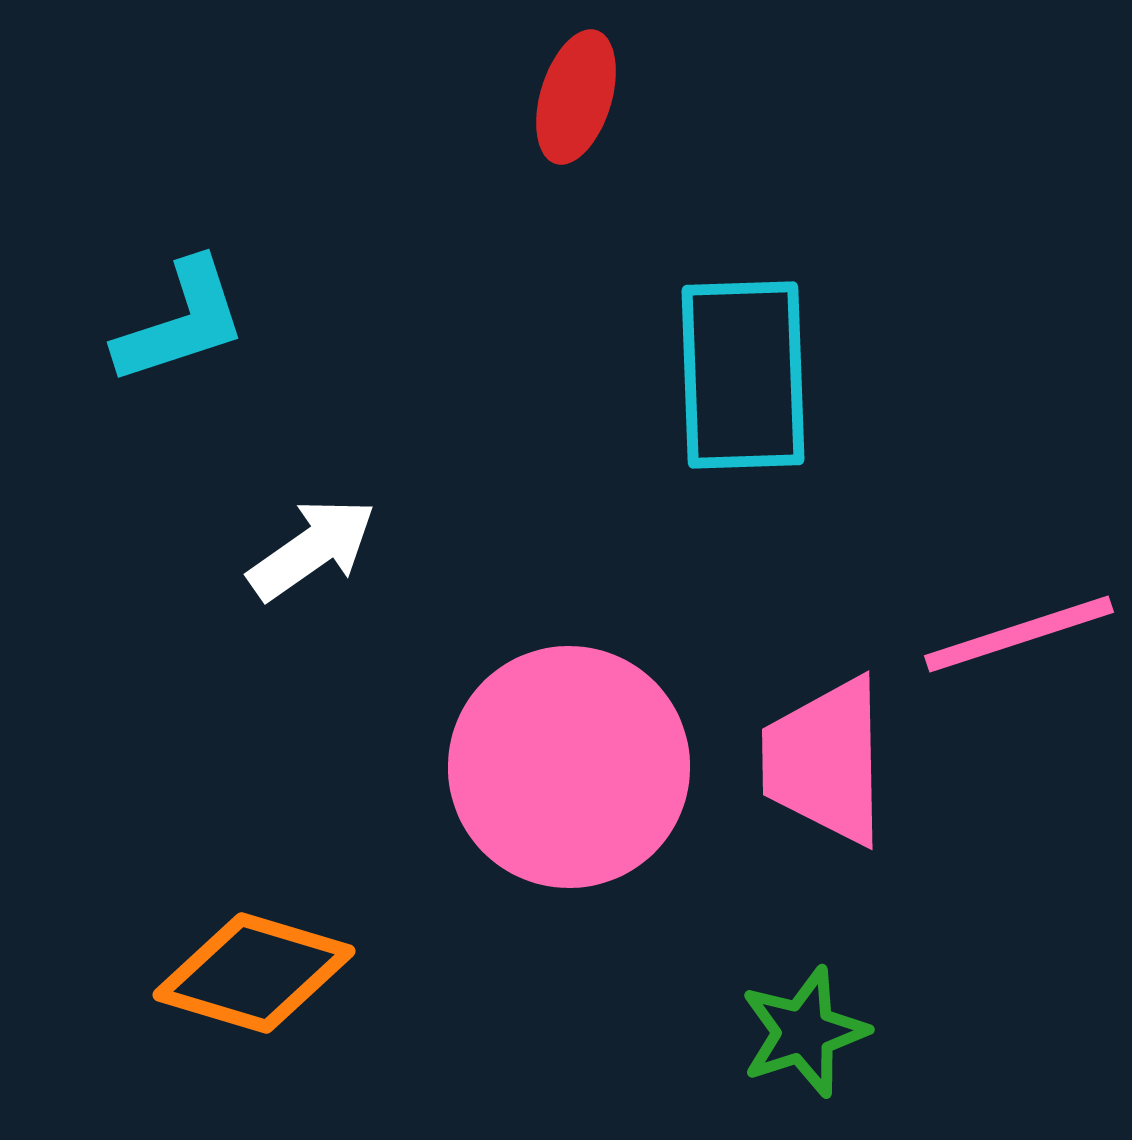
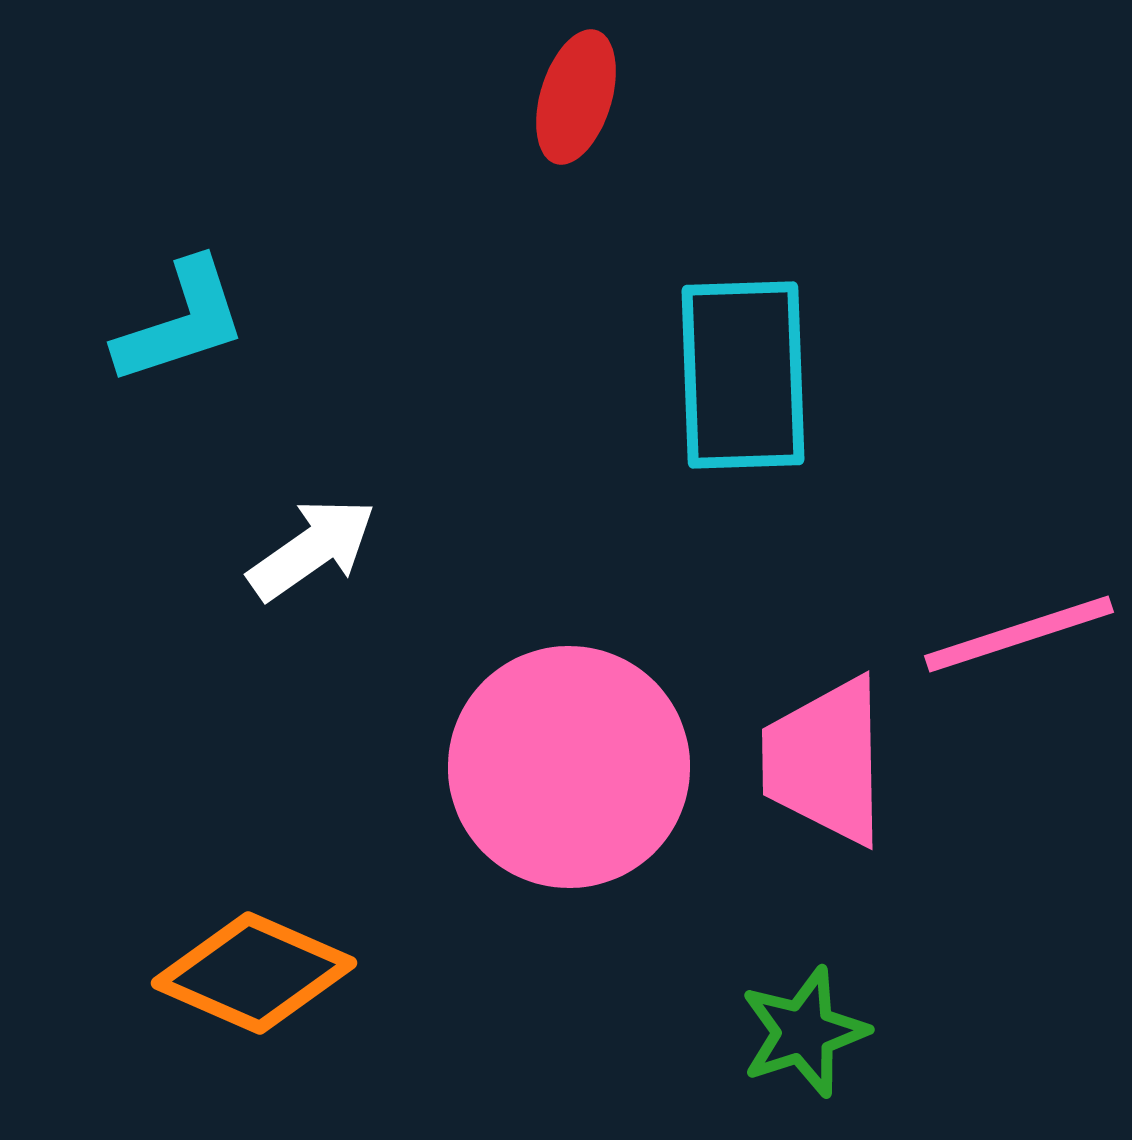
orange diamond: rotated 7 degrees clockwise
